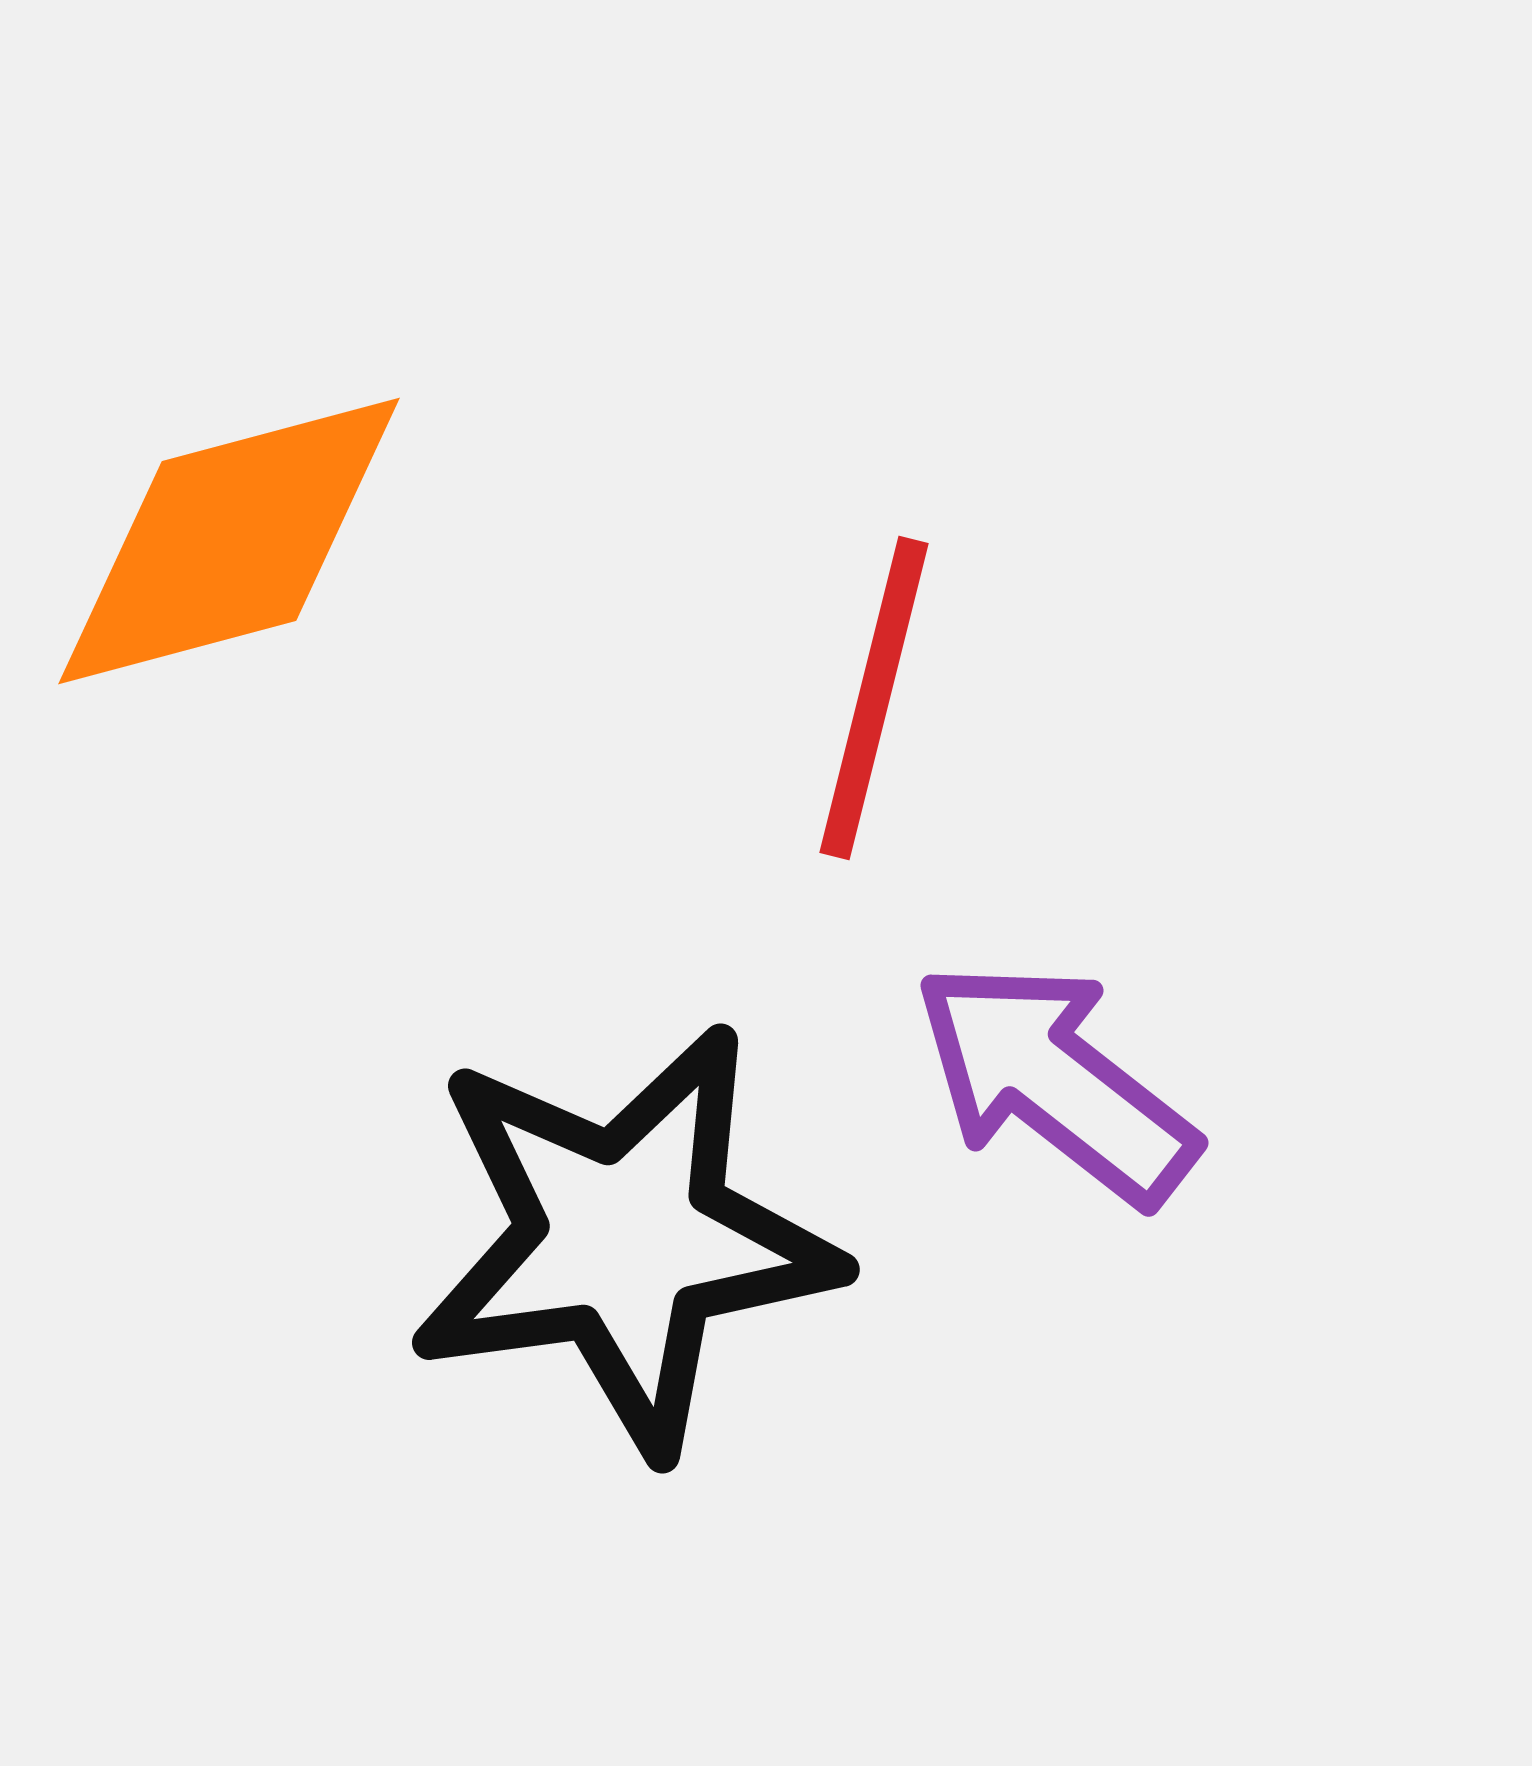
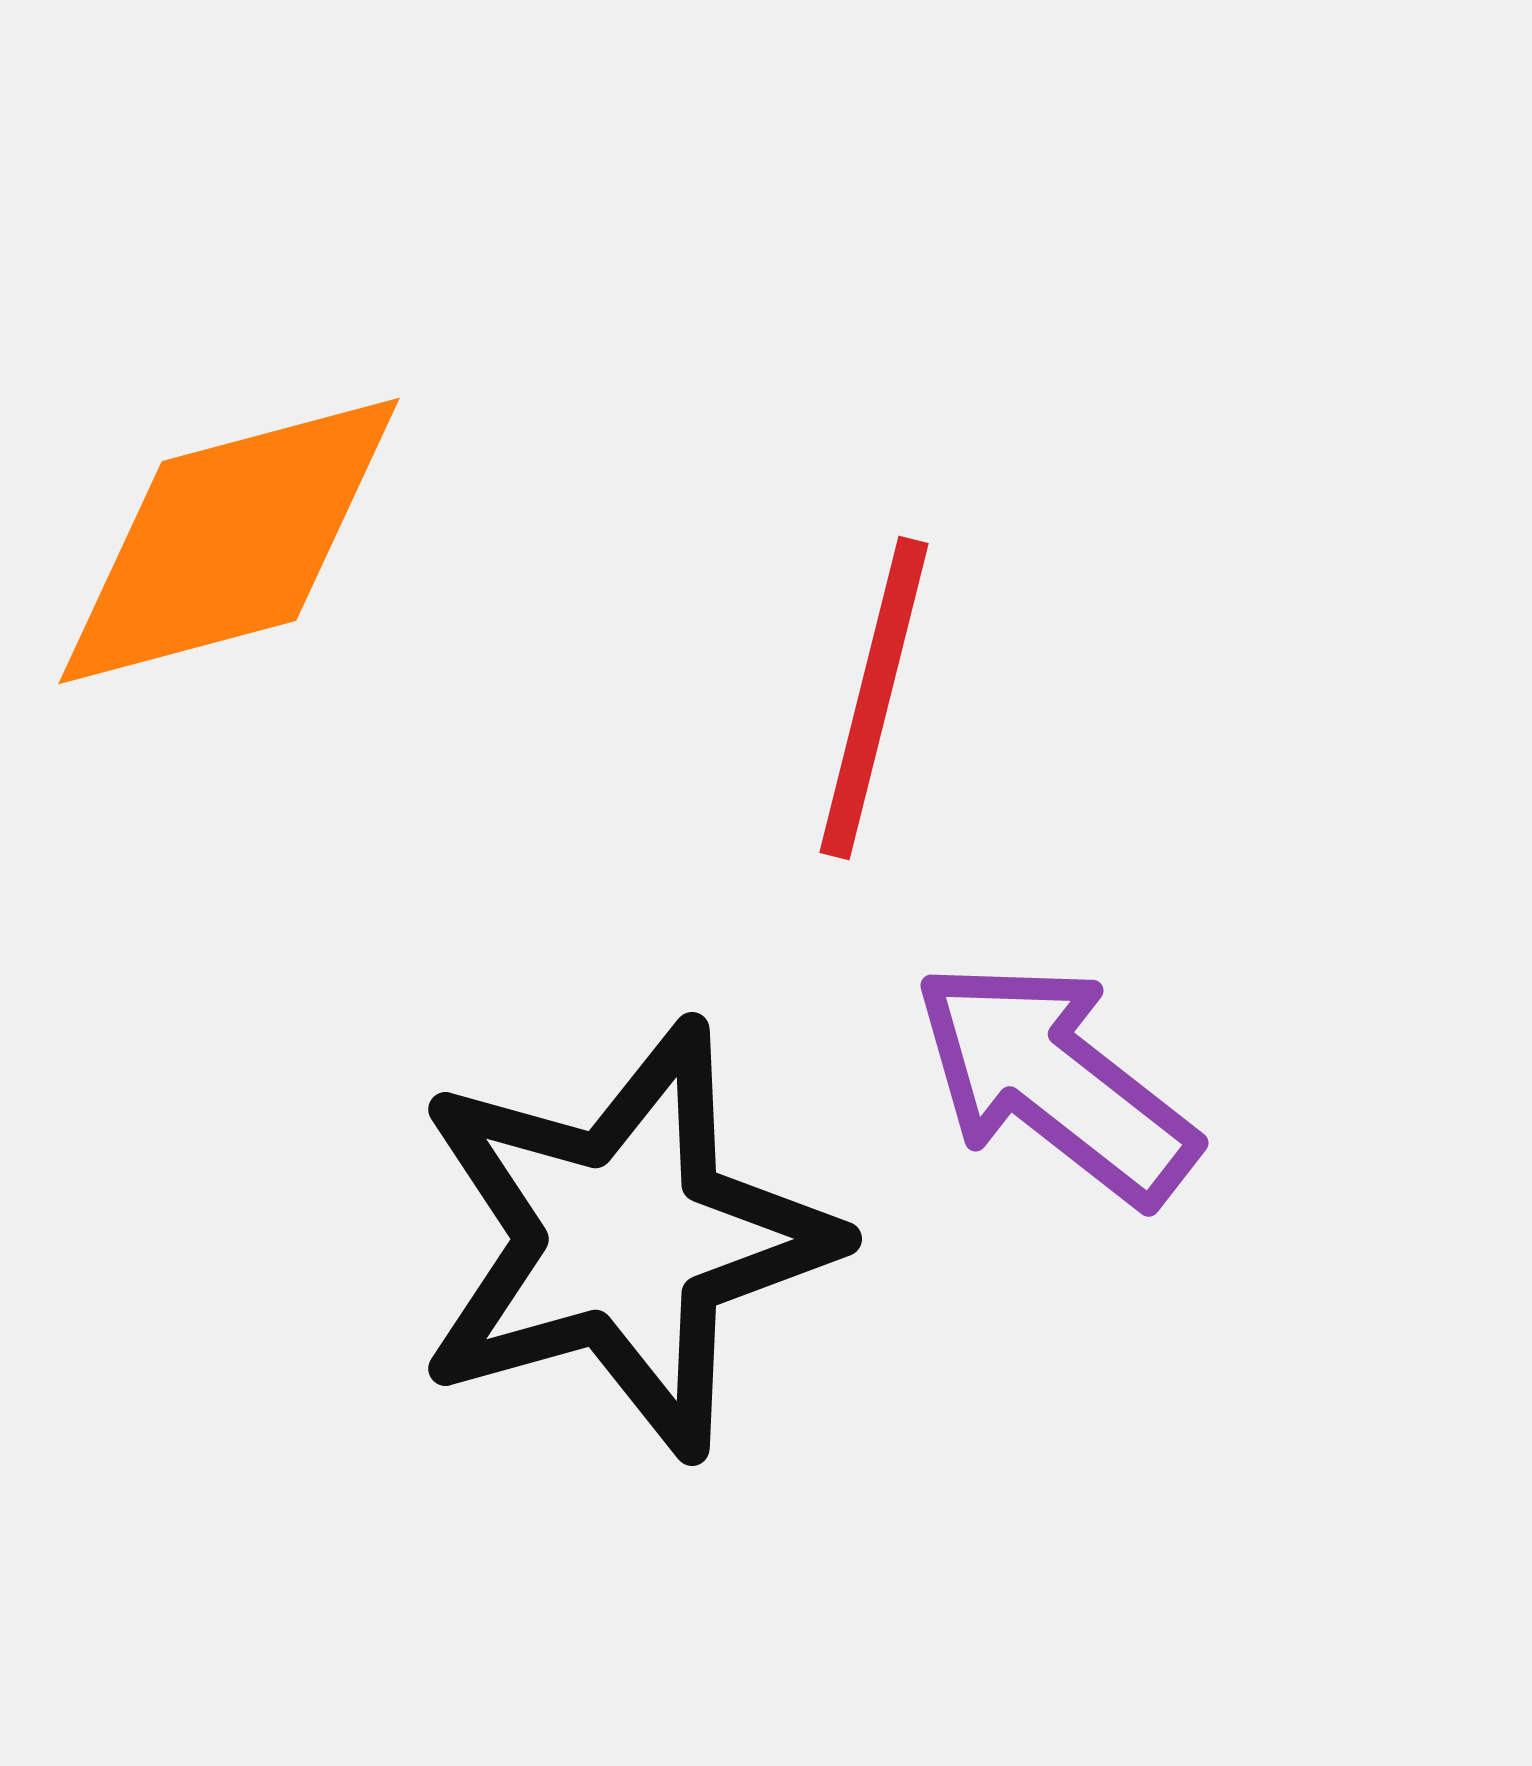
black star: rotated 8 degrees counterclockwise
